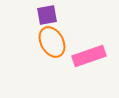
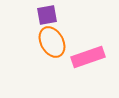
pink rectangle: moved 1 px left, 1 px down
